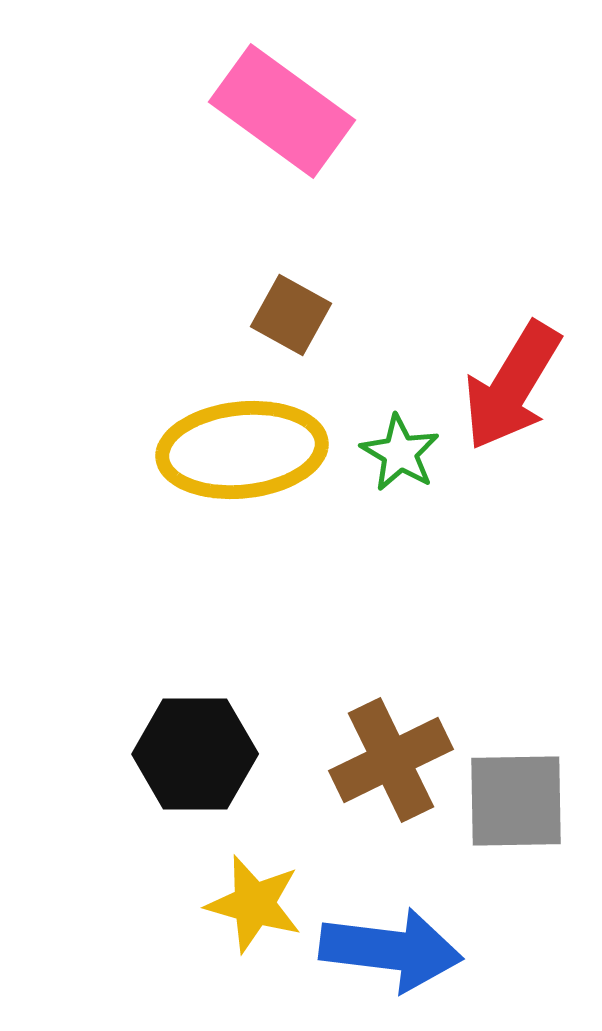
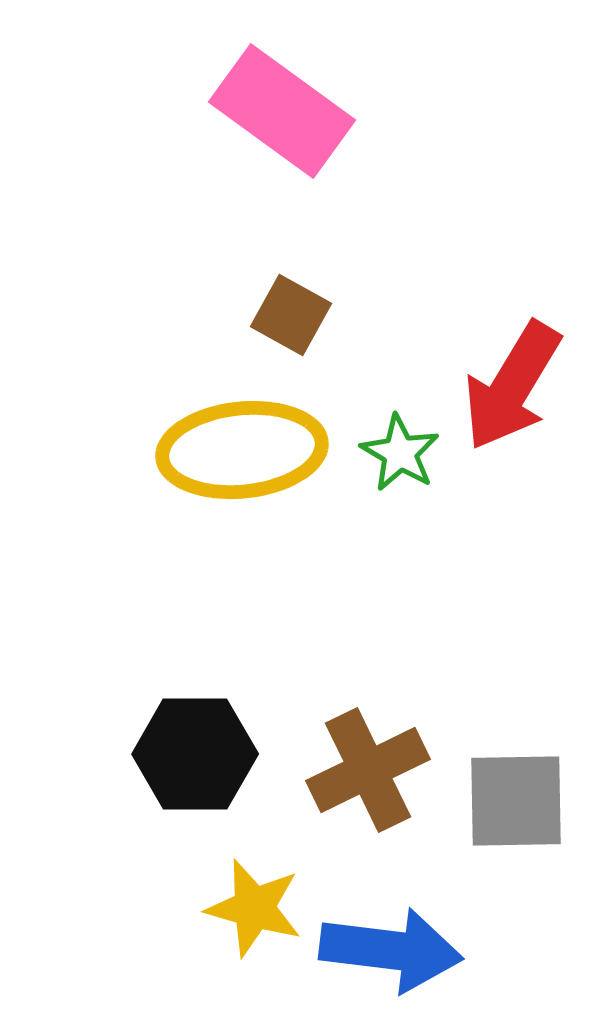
brown cross: moved 23 px left, 10 px down
yellow star: moved 4 px down
